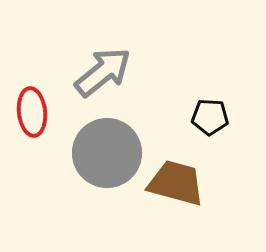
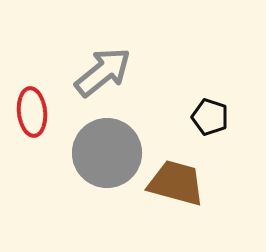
black pentagon: rotated 15 degrees clockwise
